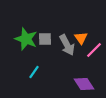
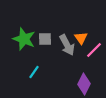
green star: moved 2 px left
purple diamond: rotated 60 degrees clockwise
